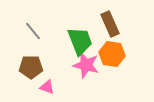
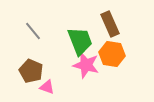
brown pentagon: moved 4 px down; rotated 25 degrees clockwise
